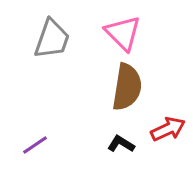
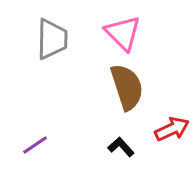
gray trapezoid: rotated 18 degrees counterclockwise
brown semicircle: rotated 27 degrees counterclockwise
red arrow: moved 4 px right
black L-shape: moved 3 px down; rotated 16 degrees clockwise
